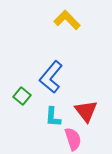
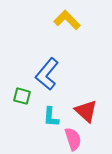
blue L-shape: moved 4 px left, 3 px up
green square: rotated 24 degrees counterclockwise
red triangle: rotated 10 degrees counterclockwise
cyan L-shape: moved 2 px left
